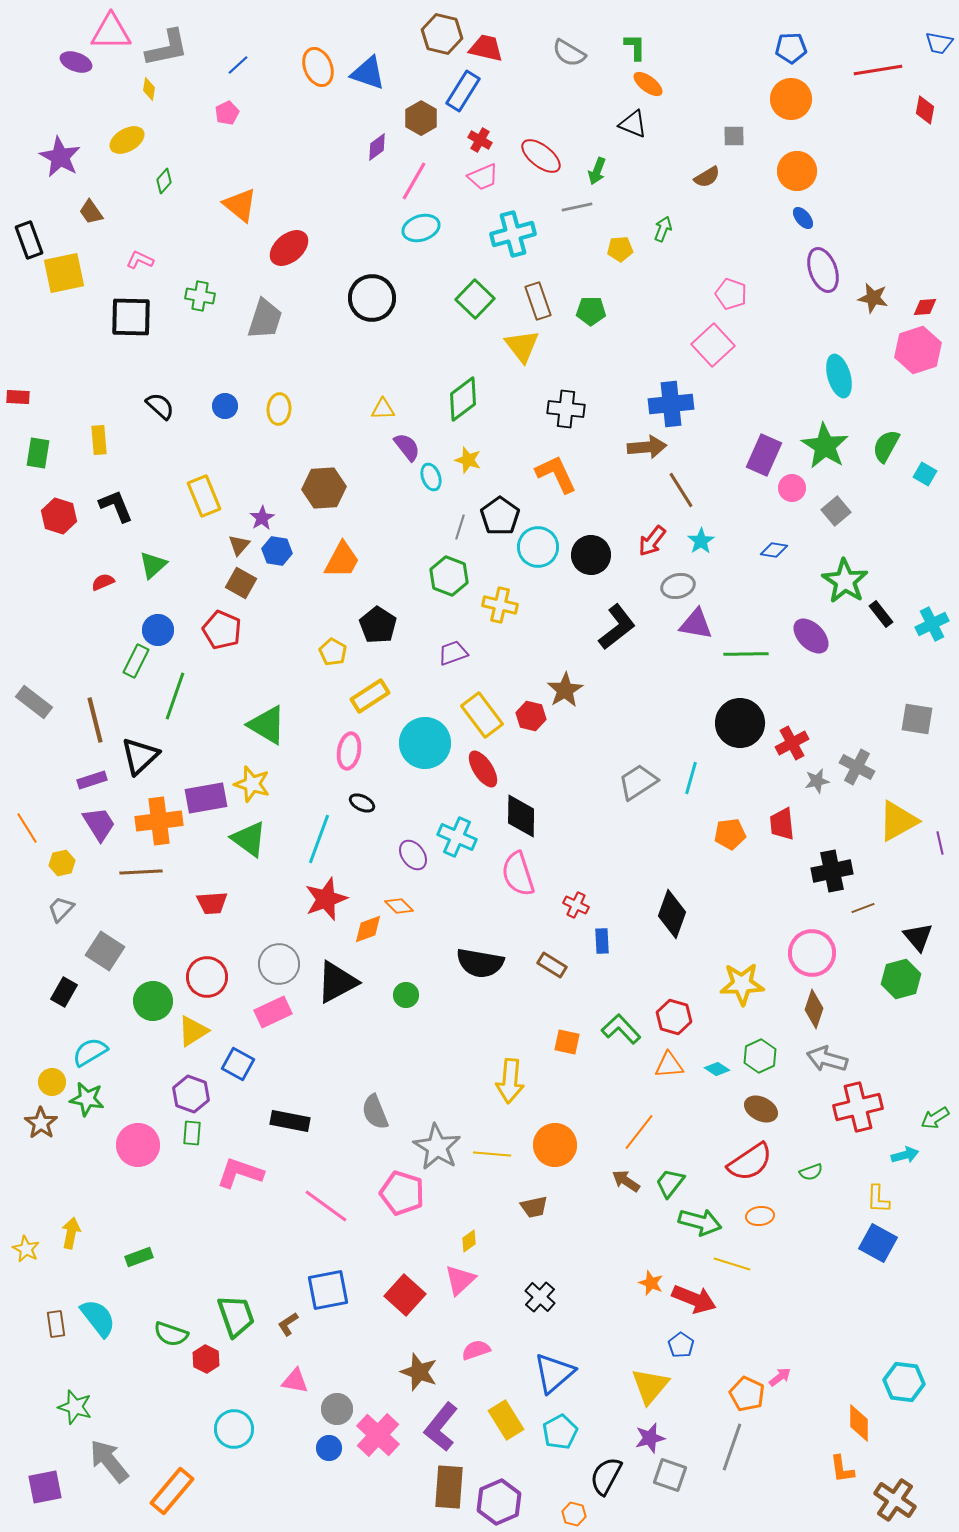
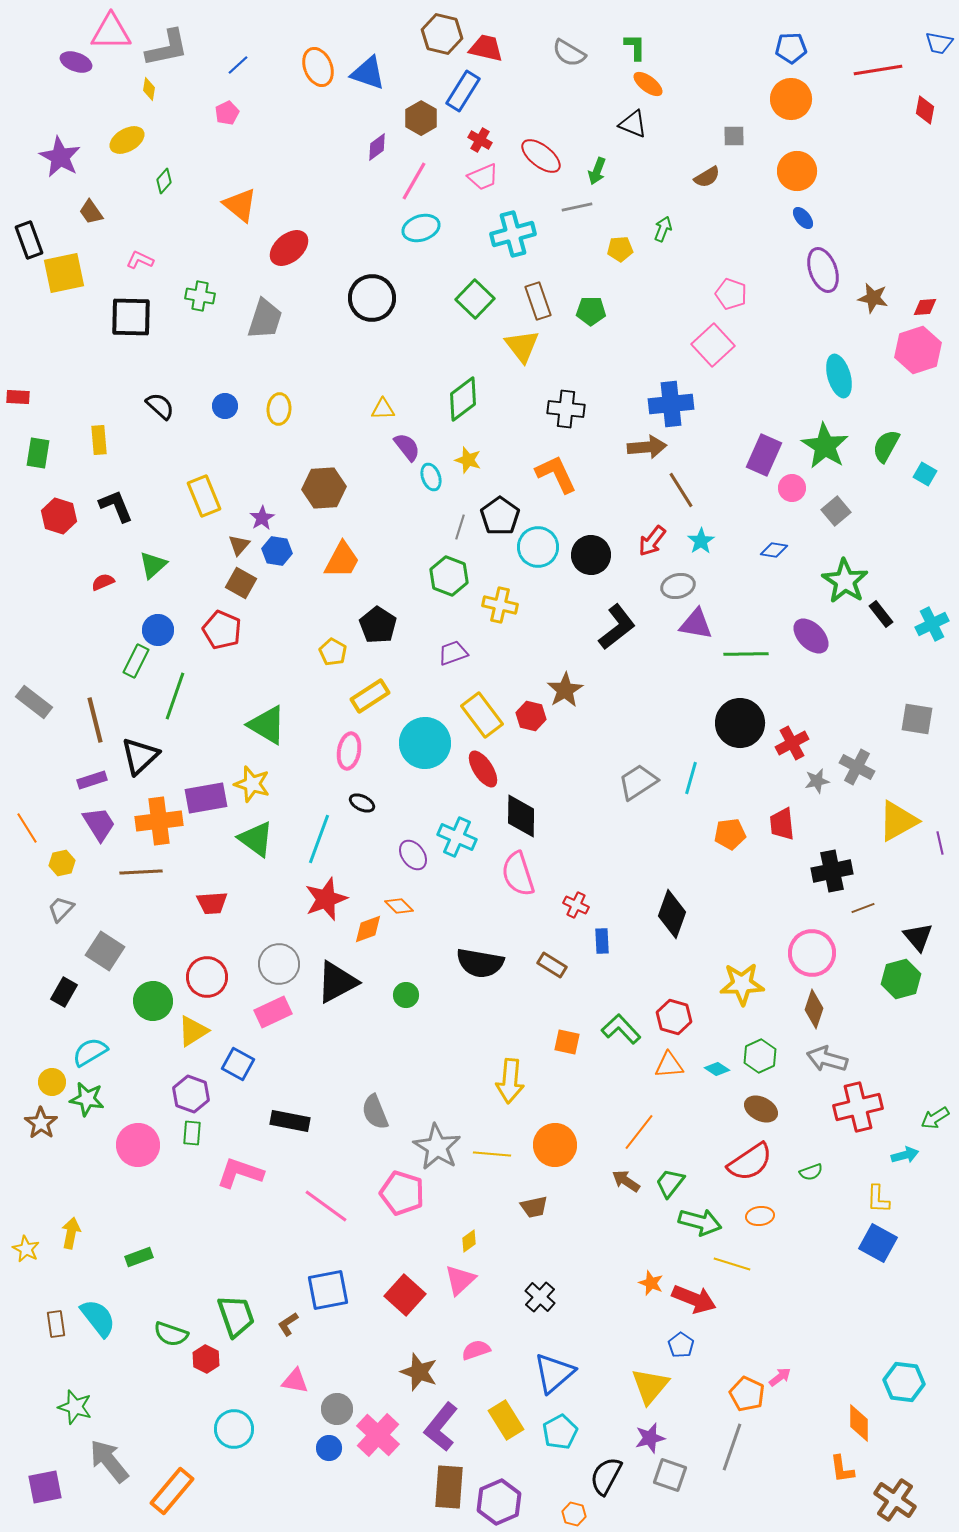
green triangle at (249, 839): moved 7 px right
